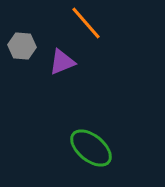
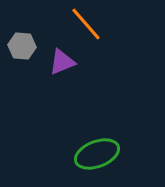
orange line: moved 1 px down
green ellipse: moved 6 px right, 6 px down; rotated 60 degrees counterclockwise
